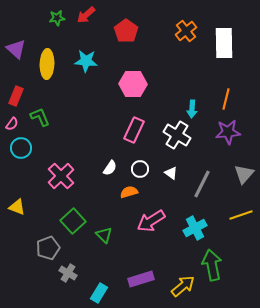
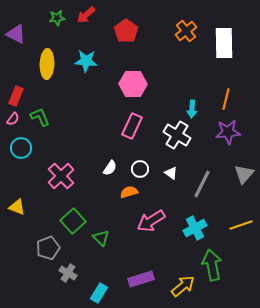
purple triangle: moved 15 px up; rotated 15 degrees counterclockwise
pink semicircle: moved 1 px right, 5 px up
pink rectangle: moved 2 px left, 4 px up
yellow line: moved 10 px down
green triangle: moved 3 px left, 3 px down
